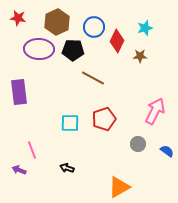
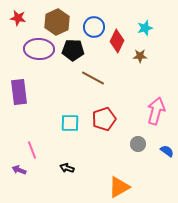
pink arrow: moved 1 px right; rotated 12 degrees counterclockwise
